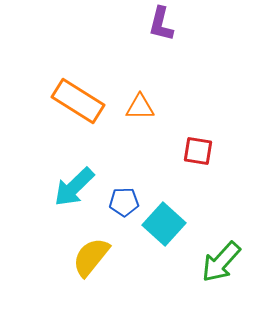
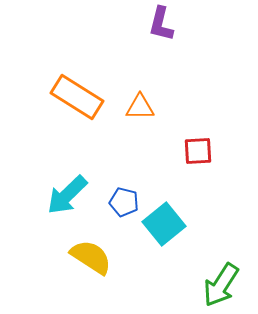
orange rectangle: moved 1 px left, 4 px up
red square: rotated 12 degrees counterclockwise
cyan arrow: moved 7 px left, 8 px down
blue pentagon: rotated 16 degrees clockwise
cyan square: rotated 9 degrees clockwise
yellow semicircle: rotated 84 degrees clockwise
green arrow: moved 23 px down; rotated 9 degrees counterclockwise
